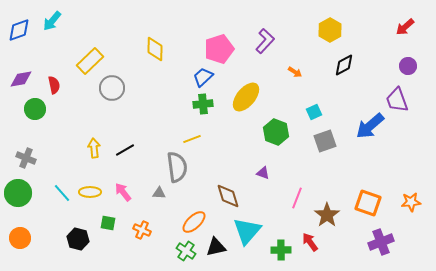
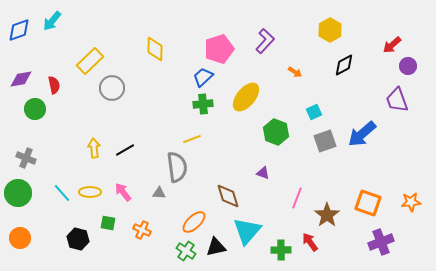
red arrow at (405, 27): moved 13 px left, 18 px down
blue arrow at (370, 126): moved 8 px left, 8 px down
